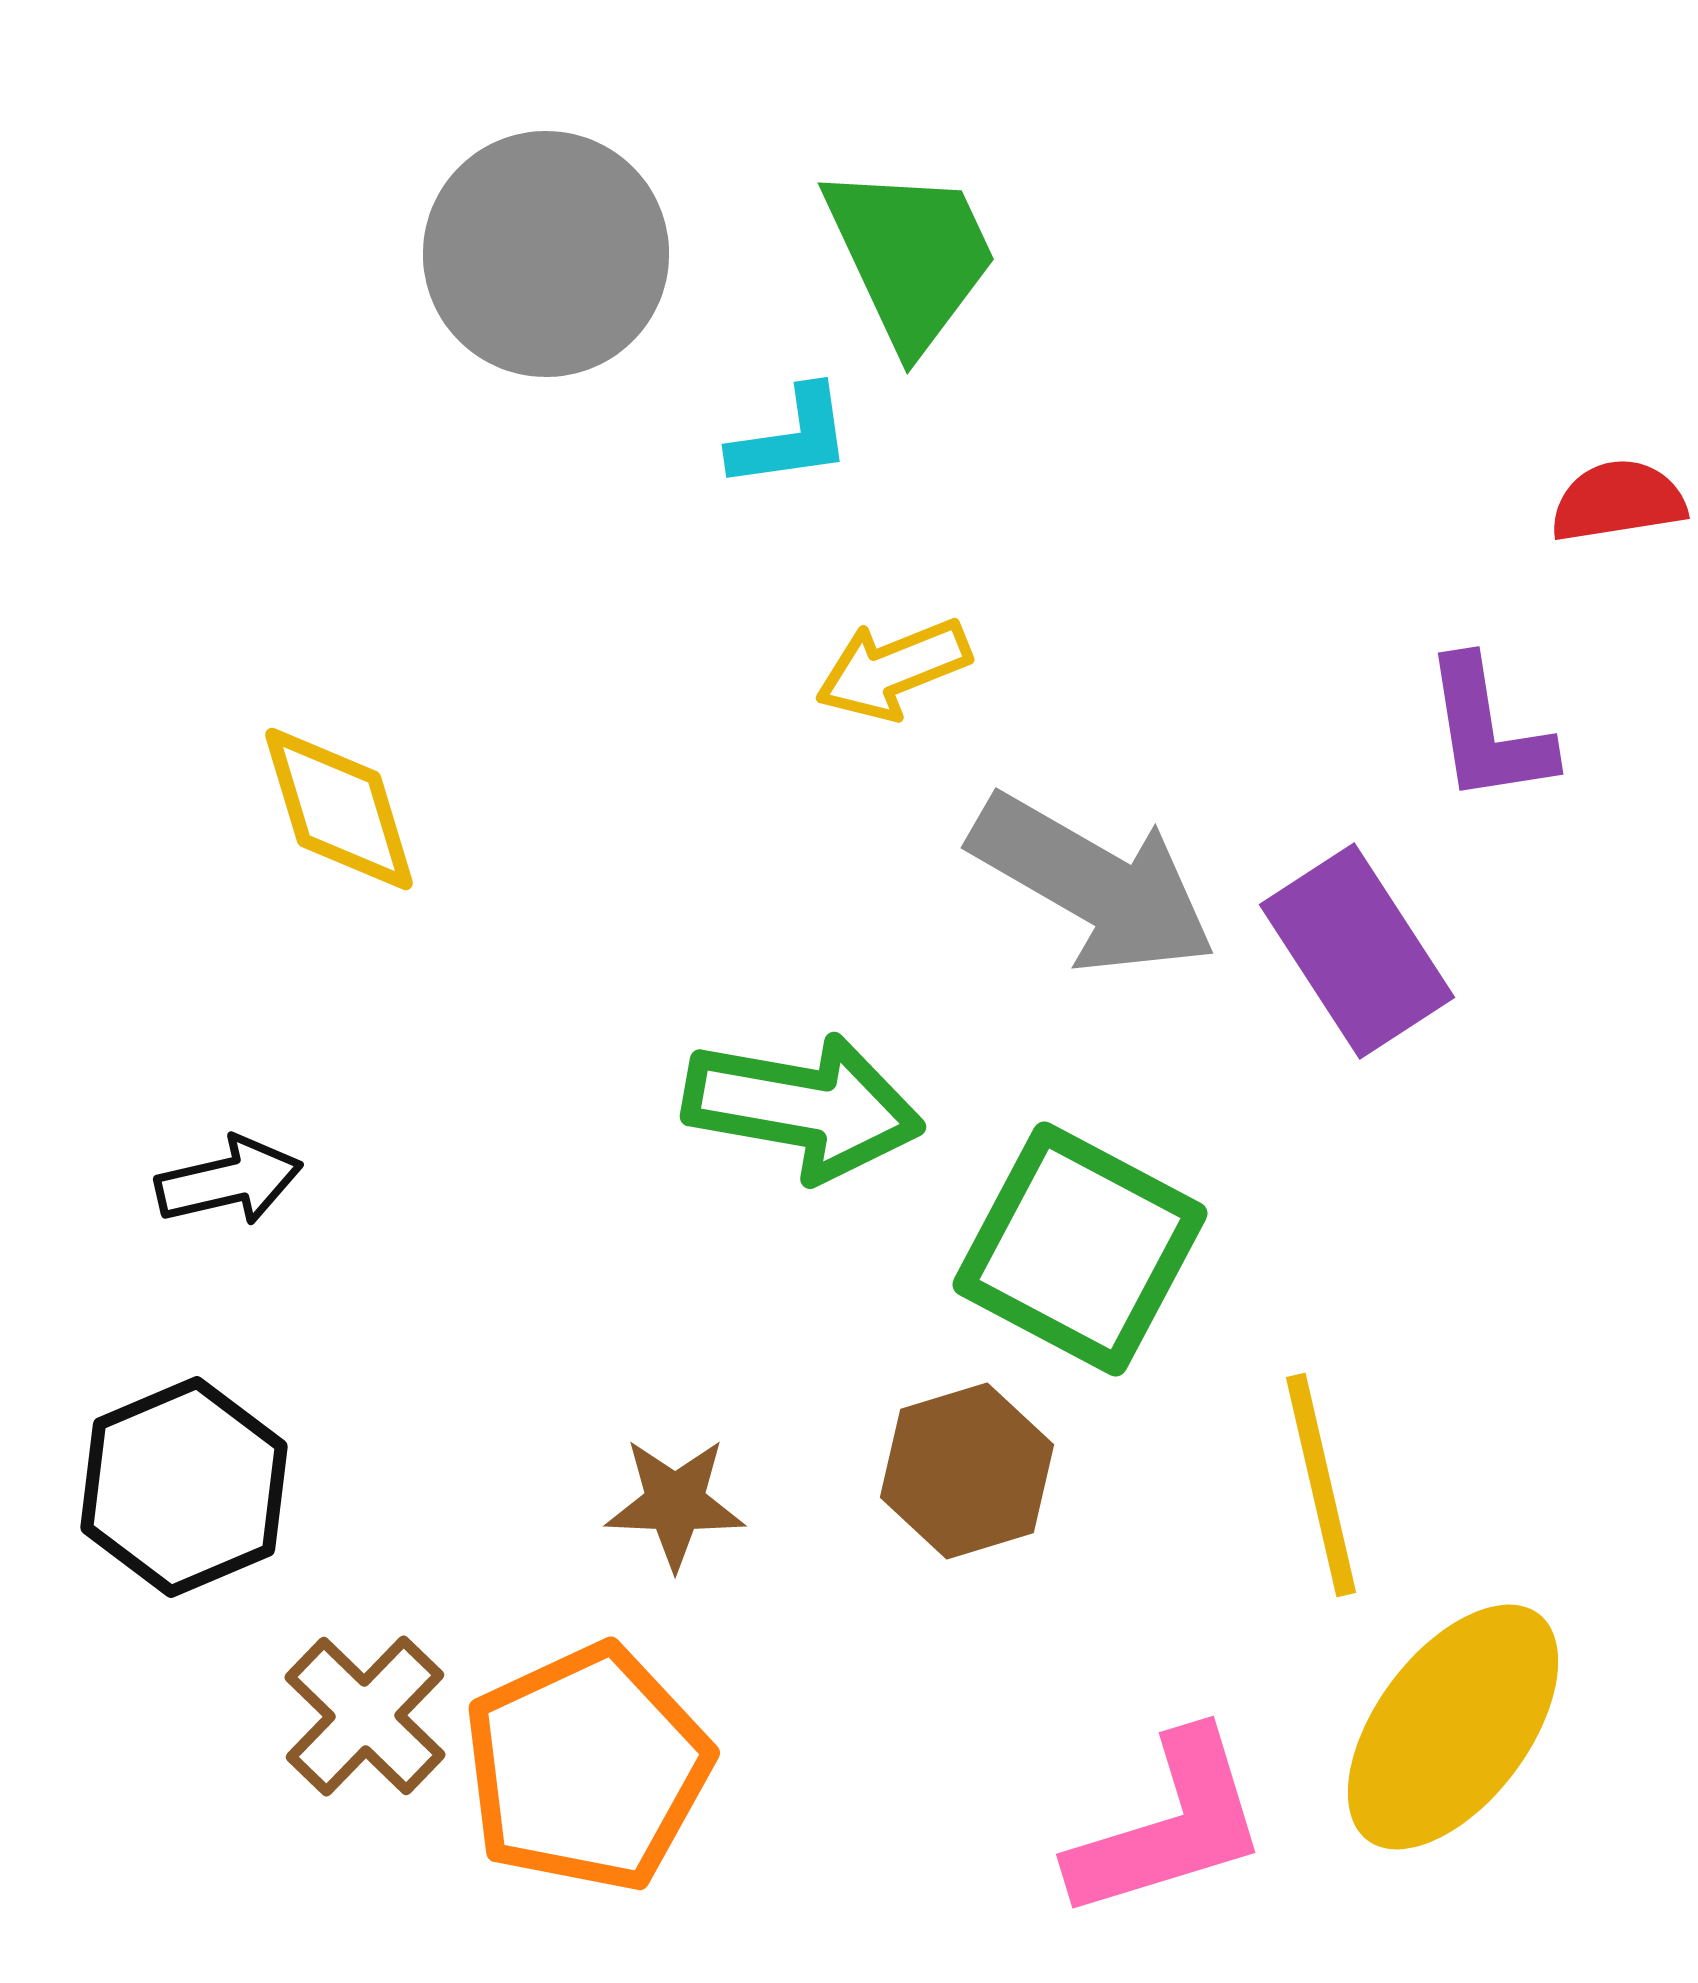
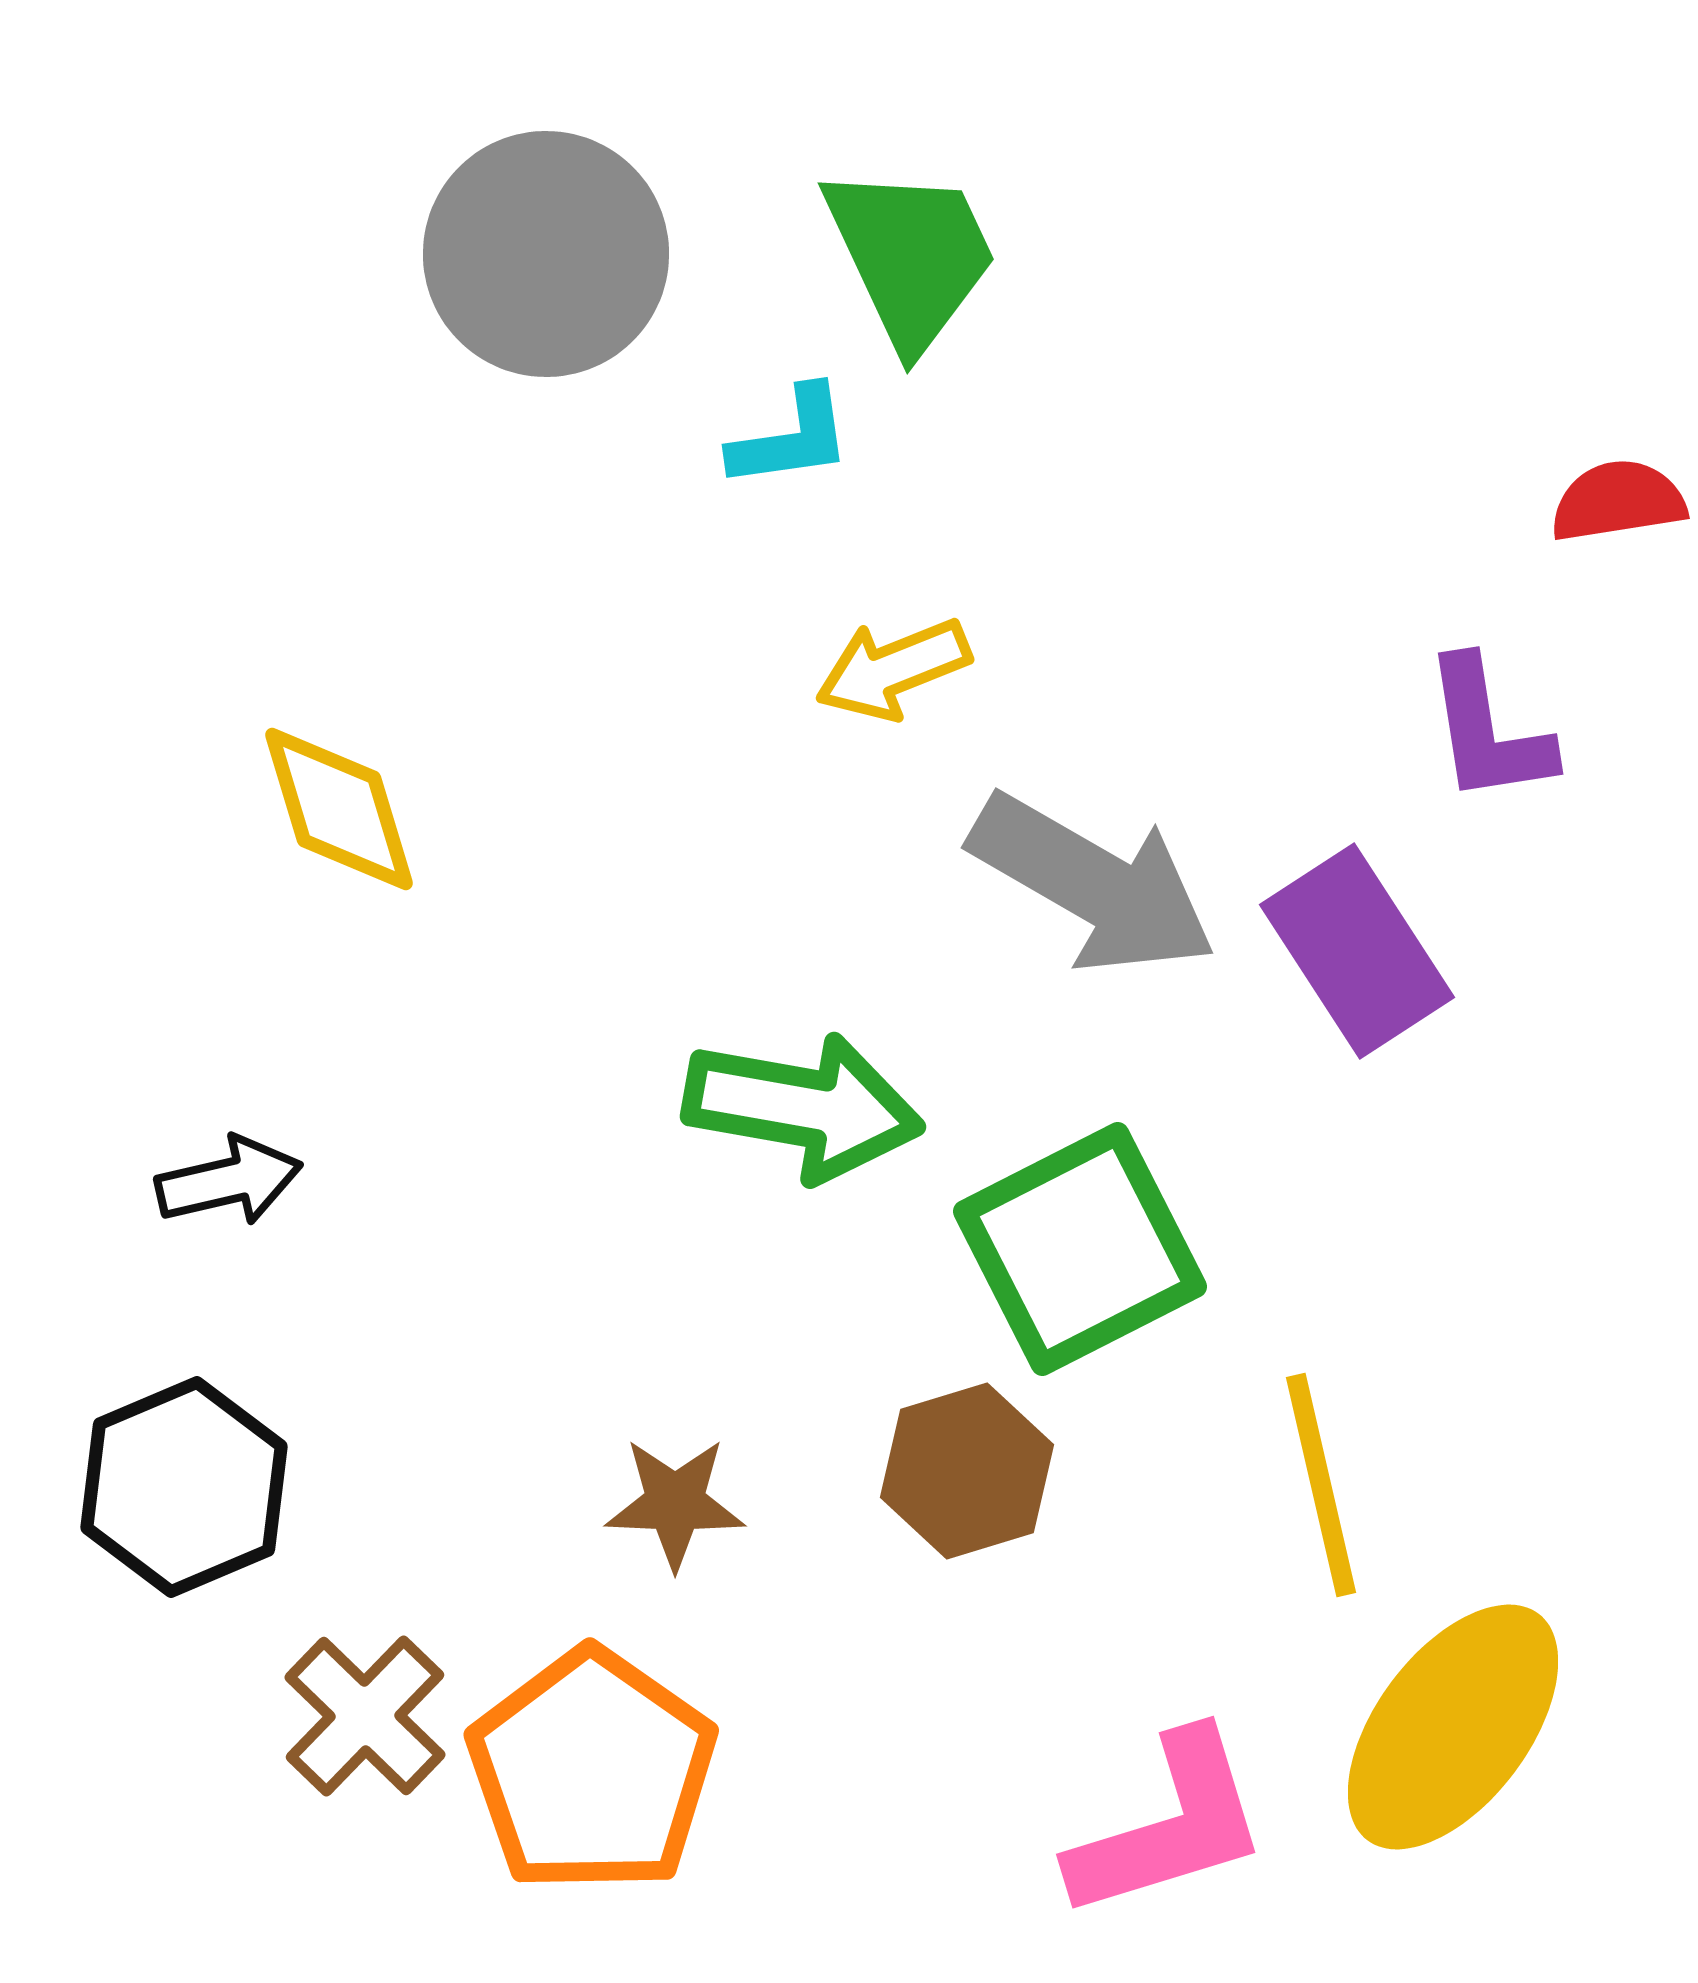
green square: rotated 35 degrees clockwise
orange pentagon: moved 5 px right, 3 px down; rotated 12 degrees counterclockwise
